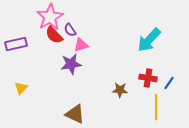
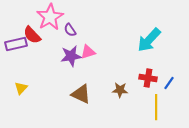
red semicircle: moved 22 px left
pink triangle: moved 7 px right, 7 px down
purple star: moved 8 px up
brown triangle: moved 6 px right, 20 px up
